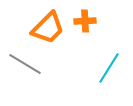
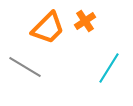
orange cross: rotated 30 degrees counterclockwise
gray line: moved 3 px down
